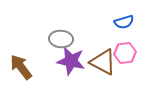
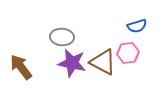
blue semicircle: moved 13 px right, 4 px down
gray ellipse: moved 1 px right, 2 px up
pink hexagon: moved 3 px right
purple star: moved 1 px right, 2 px down
